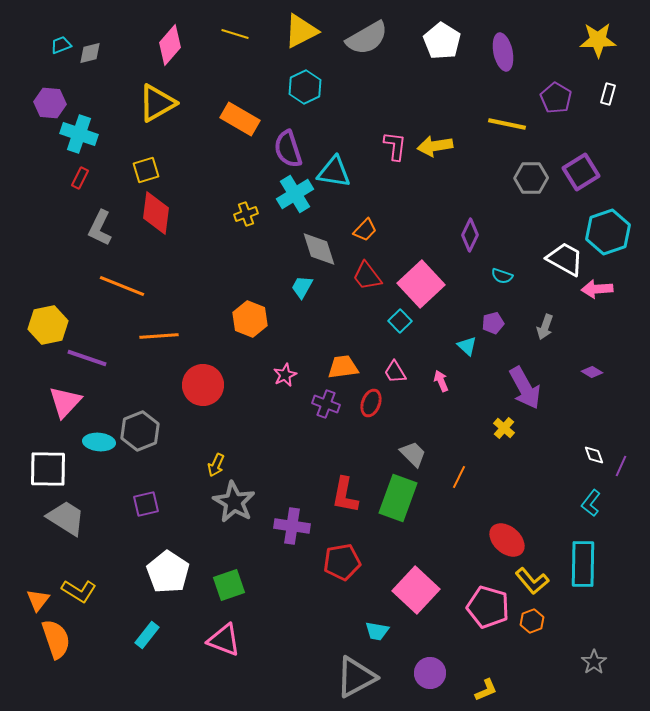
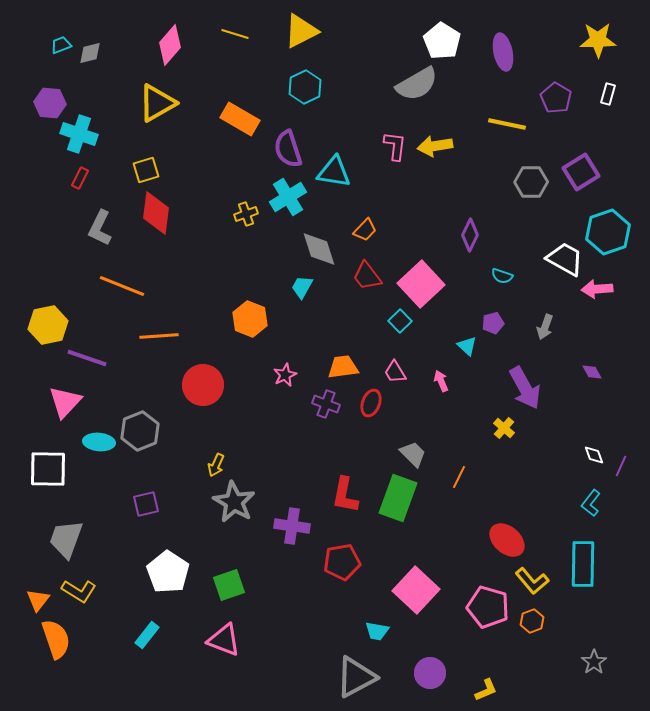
gray semicircle at (367, 38): moved 50 px right, 46 px down
gray hexagon at (531, 178): moved 4 px down
cyan cross at (295, 194): moved 7 px left, 3 px down
purple diamond at (592, 372): rotated 30 degrees clockwise
gray trapezoid at (66, 518): moved 21 px down; rotated 102 degrees counterclockwise
